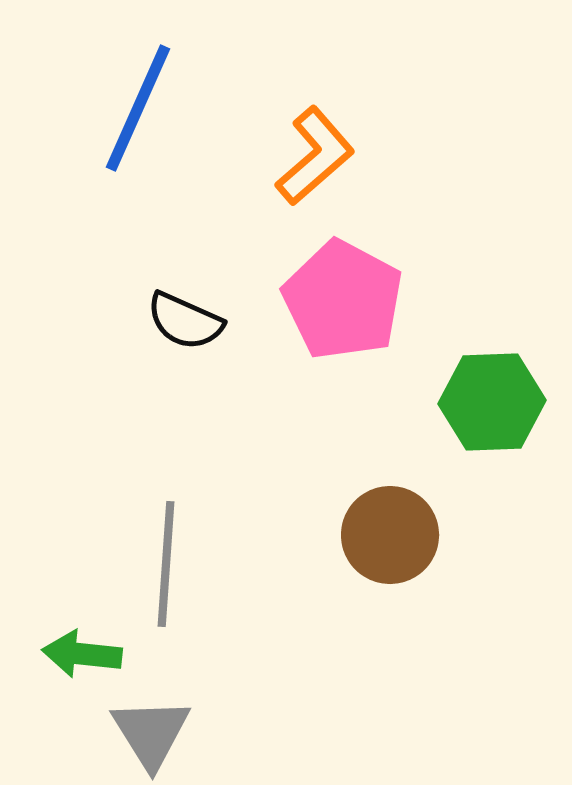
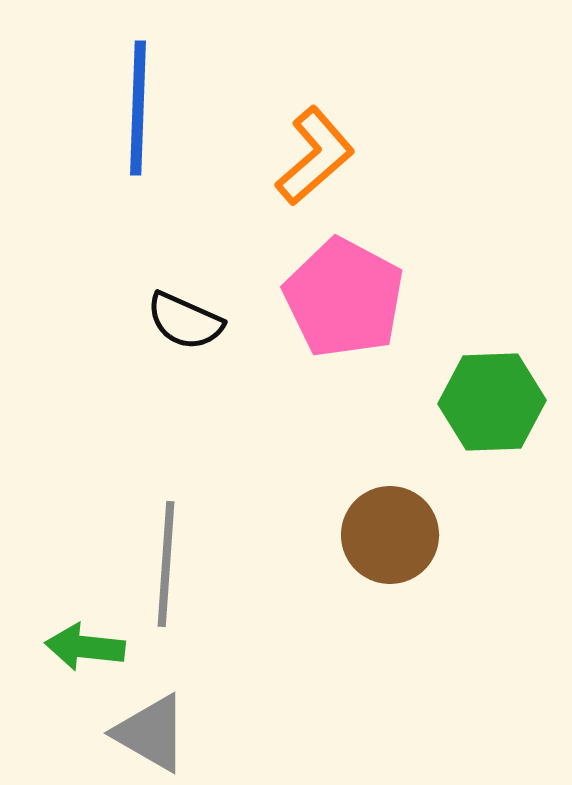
blue line: rotated 22 degrees counterclockwise
pink pentagon: moved 1 px right, 2 px up
green arrow: moved 3 px right, 7 px up
gray triangle: rotated 28 degrees counterclockwise
